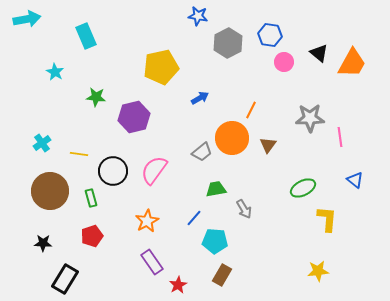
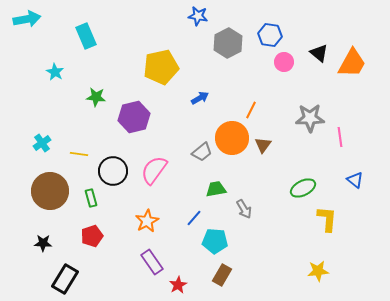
brown triangle: moved 5 px left
